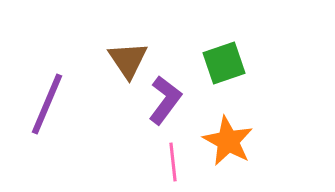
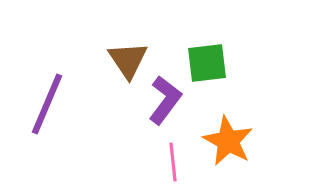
green square: moved 17 px left; rotated 12 degrees clockwise
